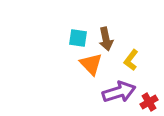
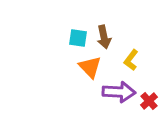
brown arrow: moved 2 px left, 2 px up
orange triangle: moved 1 px left, 3 px down
purple arrow: rotated 20 degrees clockwise
red cross: moved 1 px up; rotated 12 degrees counterclockwise
